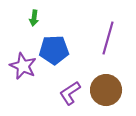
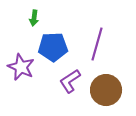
purple line: moved 11 px left, 6 px down
blue pentagon: moved 1 px left, 3 px up
purple star: moved 2 px left, 1 px down
purple L-shape: moved 12 px up
